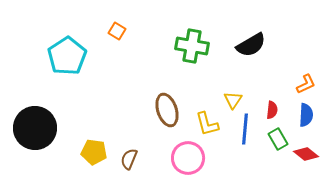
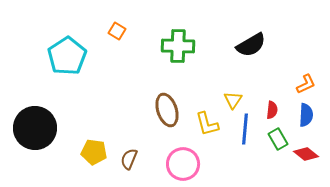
green cross: moved 14 px left; rotated 8 degrees counterclockwise
pink circle: moved 5 px left, 6 px down
